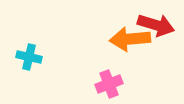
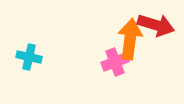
orange arrow: rotated 102 degrees clockwise
pink cross: moved 6 px right, 22 px up
